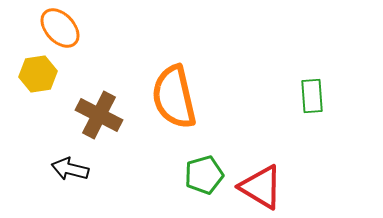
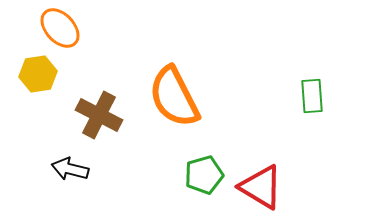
orange semicircle: rotated 14 degrees counterclockwise
